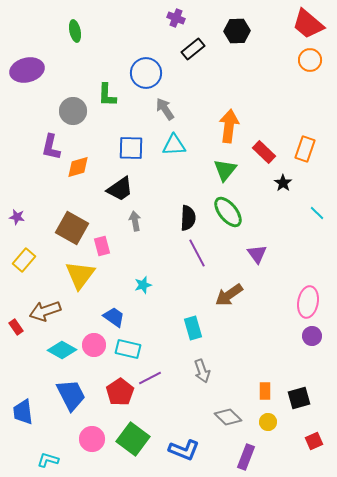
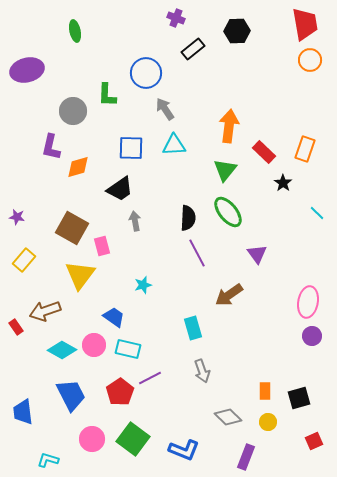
red trapezoid at (308, 24): moved 3 px left; rotated 140 degrees counterclockwise
